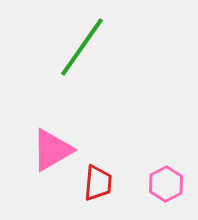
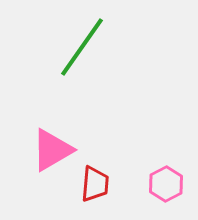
red trapezoid: moved 3 px left, 1 px down
